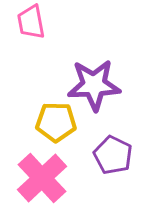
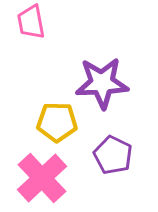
purple star: moved 8 px right, 2 px up
yellow pentagon: moved 1 px right
